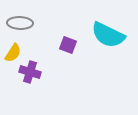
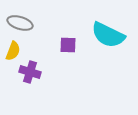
gray ellipse: rotated 15 degrees clockwise
purple square: rotated 18 degrees counterclockwise
yellow semicircle: moved 2 px up; rotated 12 degrees counterclockwise
